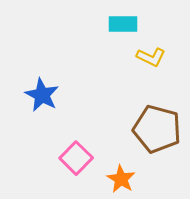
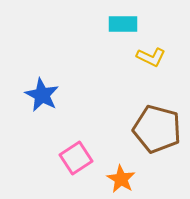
pink square: rotated 12 degrees clockwise
